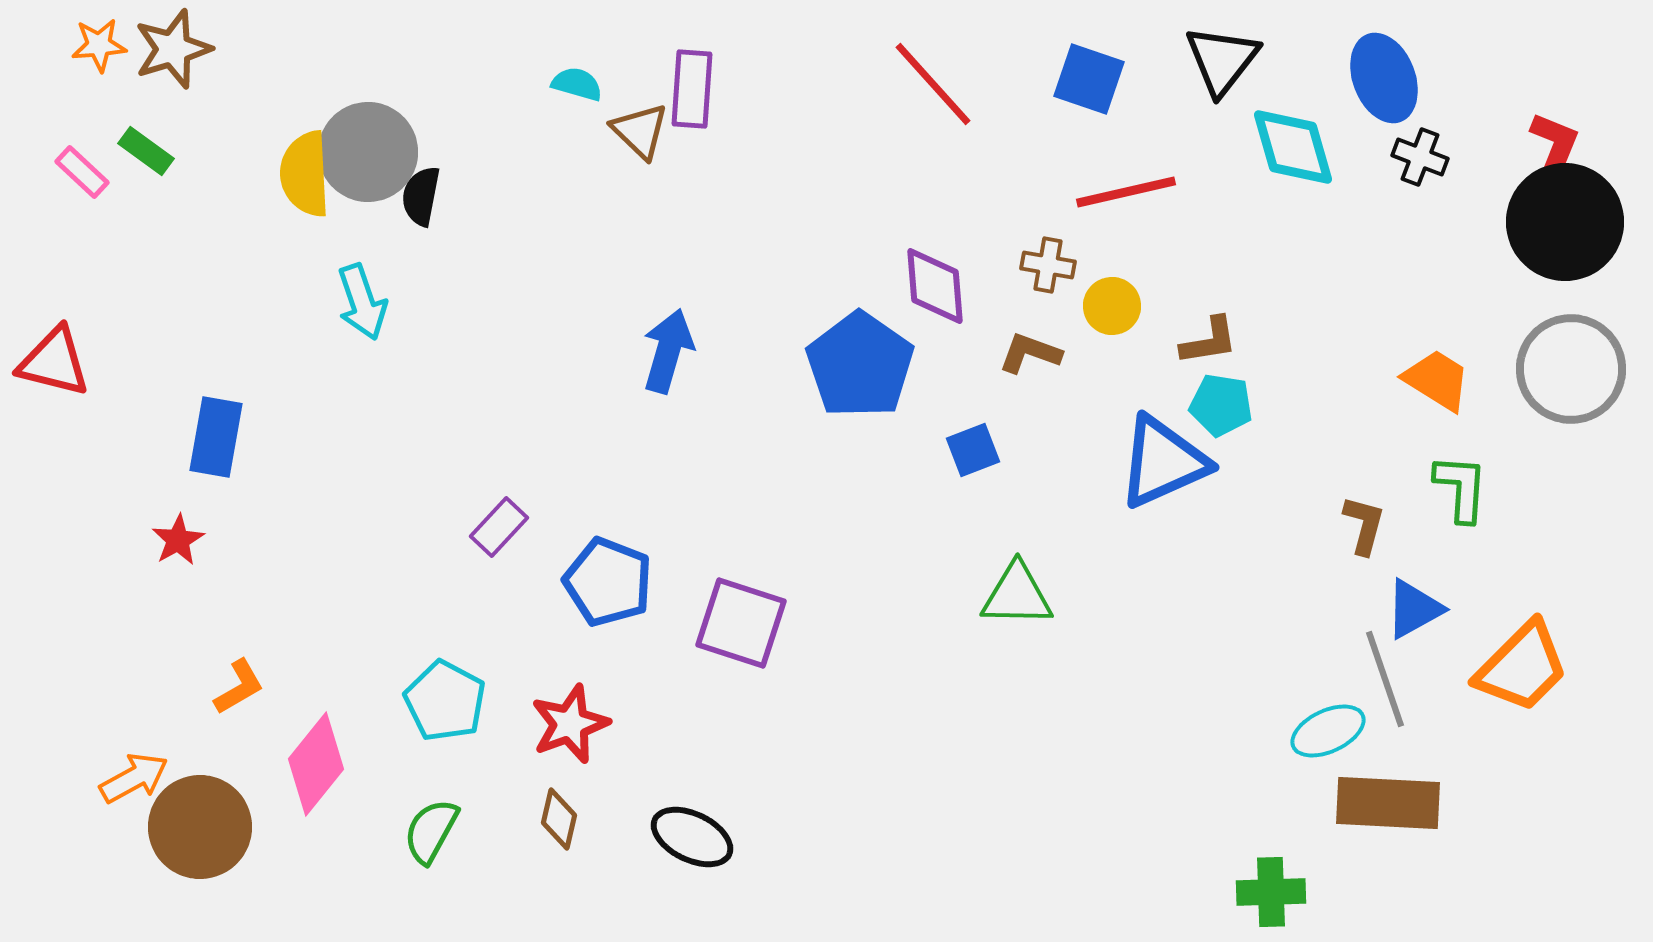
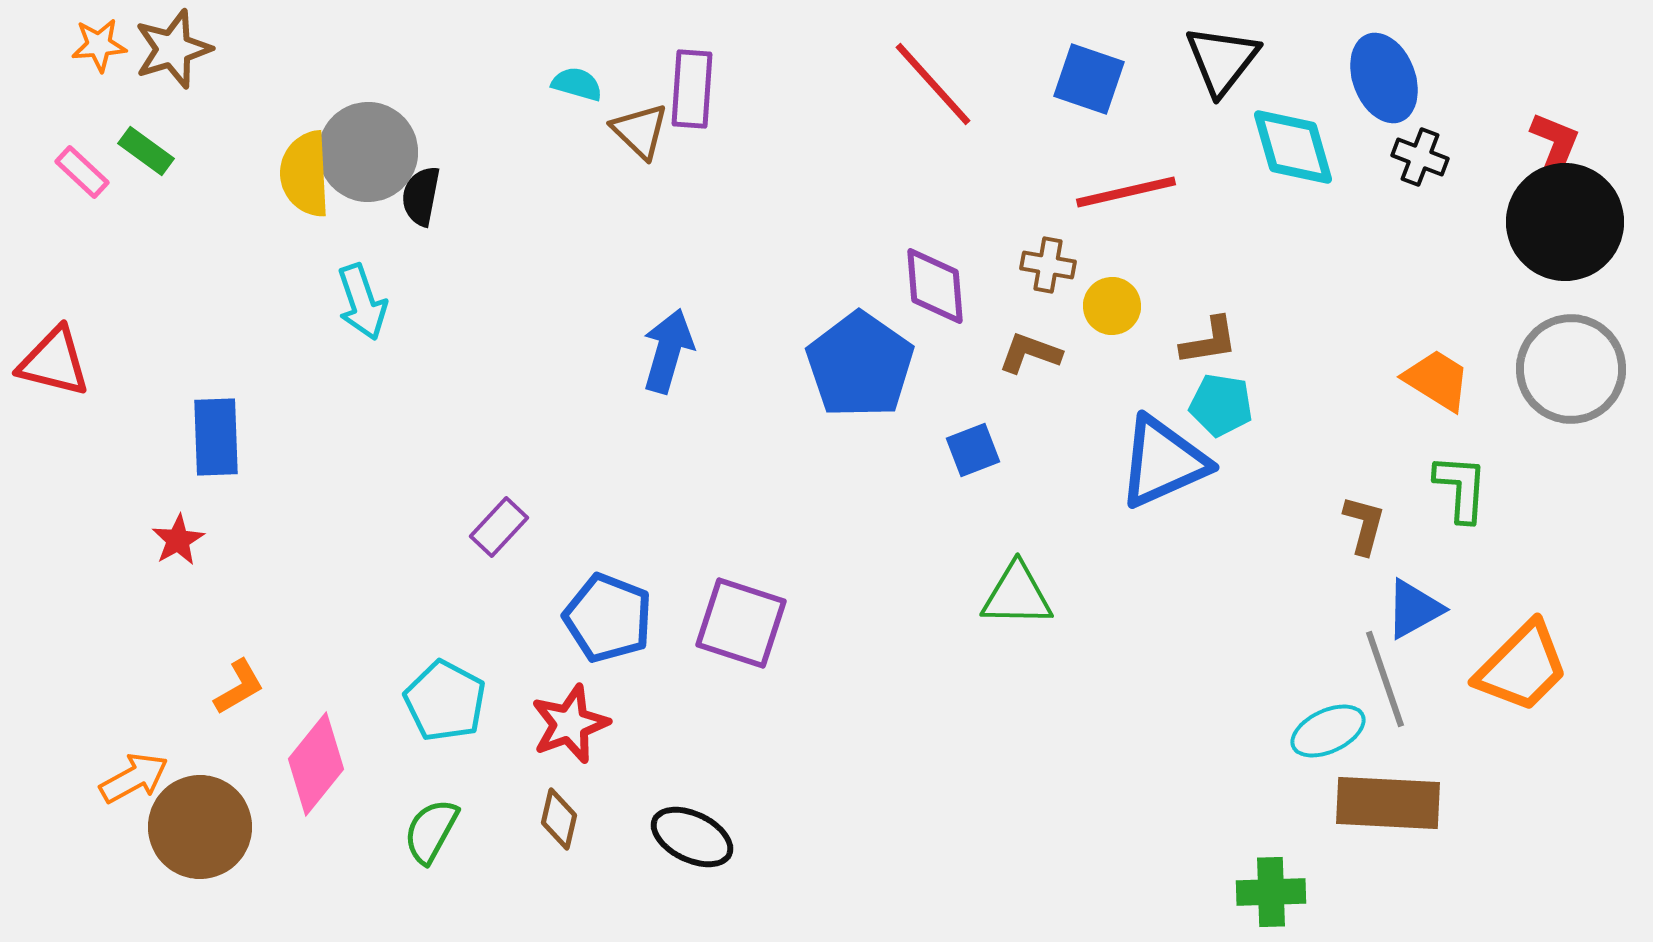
blue rectangle at (216, 437): rotated 12 degrees counterclockwise
blue pentagon at (608, 582): moved 36 px down
